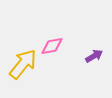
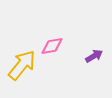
yellow arrow: moved 1 px left, 1 px down
